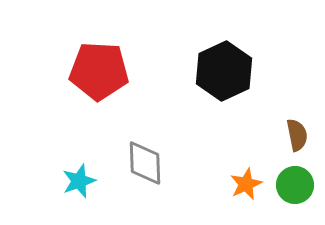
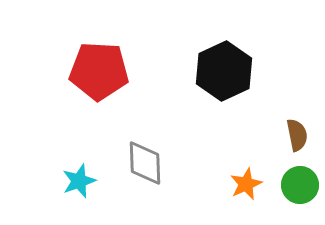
green circle: moved 5 px right
